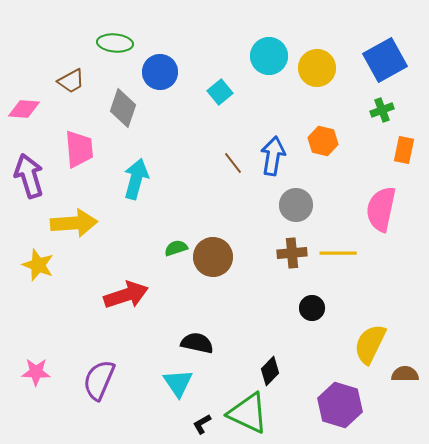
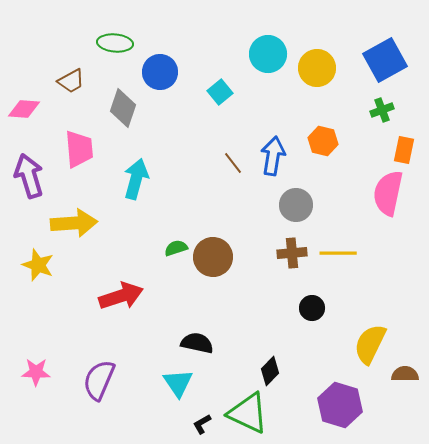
cyan circle: moved 1 px left, 2 px up
pink semicircle: moved 7 px right, 16 px up
red arrow: moved 5 px left, 1 px down
